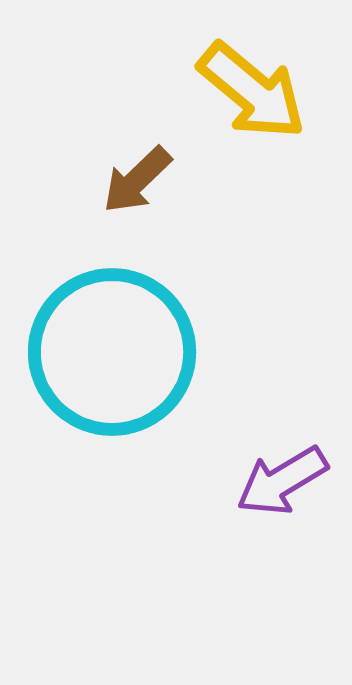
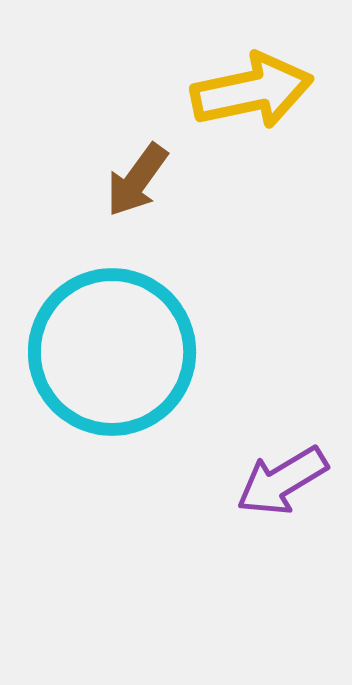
yellow arrow: rotated 52 degrees counterclockwise
brown arrow: rotated 10 degrees counterclockwise
